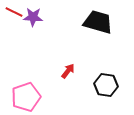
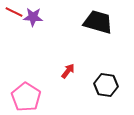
pink pentagon: rotated 20 degrees counterclockwise
